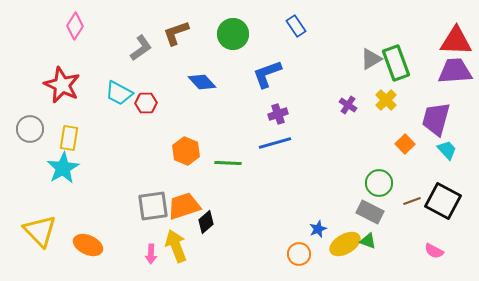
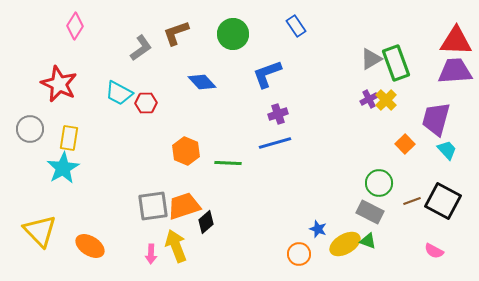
red star at (62, 85): moved 3 px left, 1 px up
purple cross at (348, 105): moved 21 px right, 6 px up; rotated 30 degrees clockwise
blue star at (318, 229): rotated 30 degrees counterclockwise
orange ellipse at (88, 245): moved 2 px right, 1 px down; rotated 8 degrees clockwise
